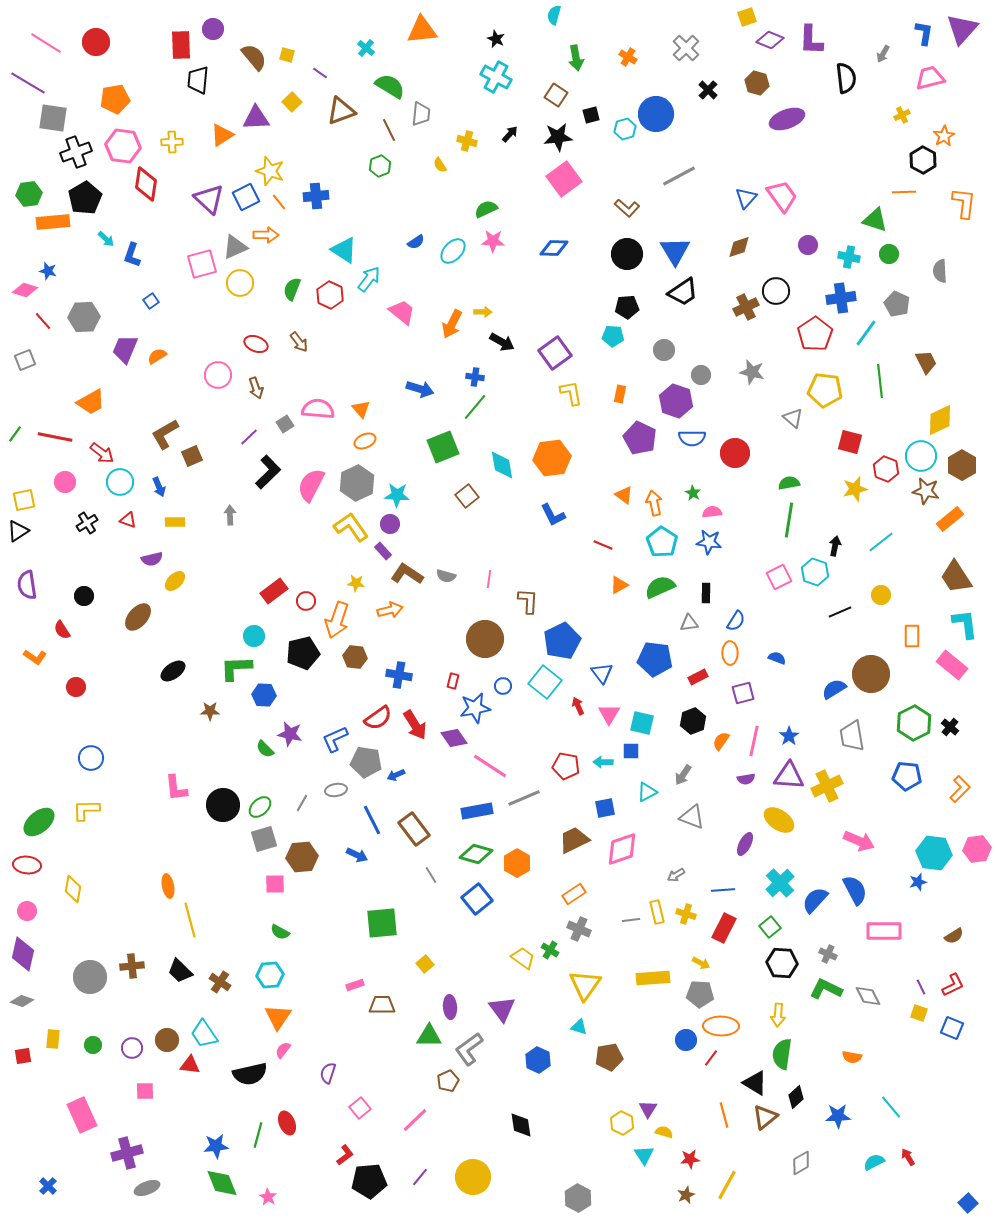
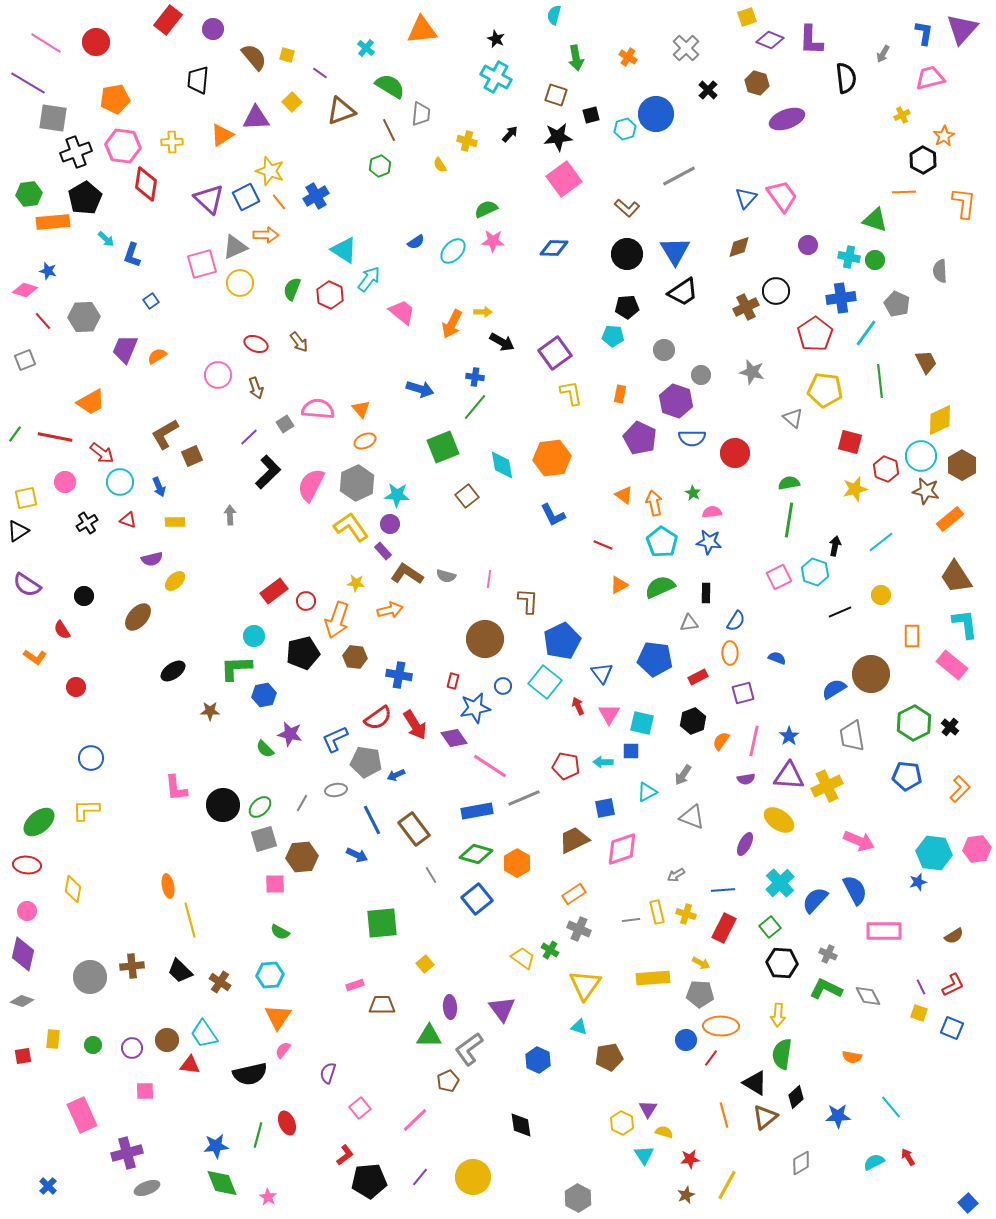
red rectangle at (181, 45): moved 13 px left, 25 px up; rotated 40 degrees clockwise
brown square at (556, 95): rotated 15 degrees counterclockwise
blue cross at (316, 196): rotated 25 degrees counterclockwise
green circle at (889, 254): moved 14 px left, 6 px down
yellow square at (24, 500): moved 2 px right, 2 px up
purple semicircle at (27, 585): rotated 48 degrees counterclockwise
blue hexagon at (264, 695): rotated 15 degrees counterclockwise
